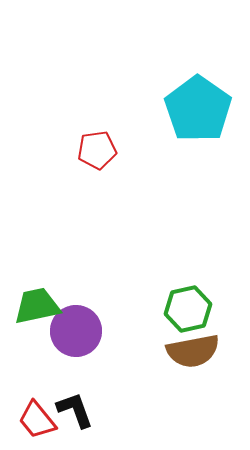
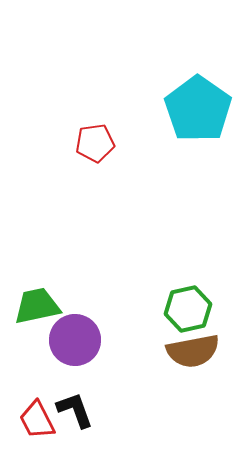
red pentagon: moved 2 px left, 7 px up
purple circle: moved 1 px left, 9 px down
red trapezoid: rotated 12 degrees clockwise
